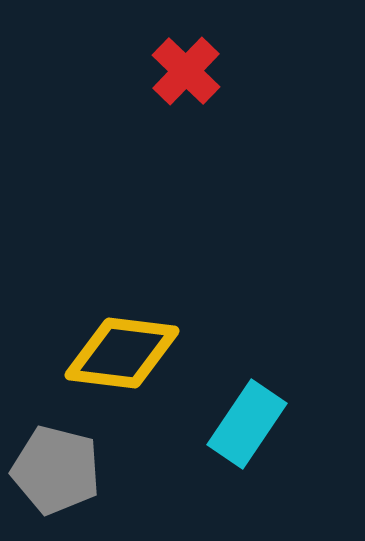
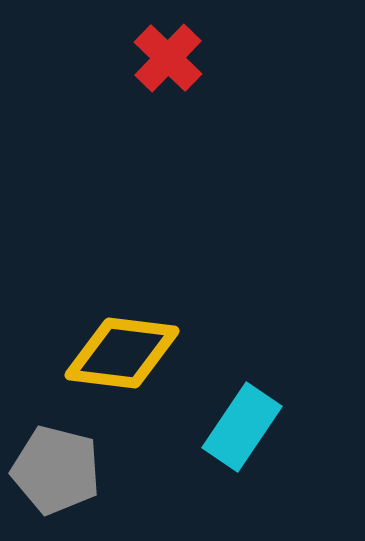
red cross: moved 18 px left, 13 px up
cyan rectangle: moved 5 px left, 3 px down
